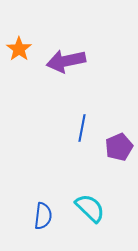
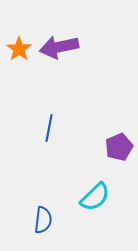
purple arrow: moved 7 px left, 14 px up
blue line: moved 33 px left
cyan semicircle: moved 5 px right, 11 px up; rotated 92 degrees clockwise
blue semicircle: moved 4 px down
